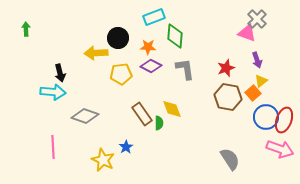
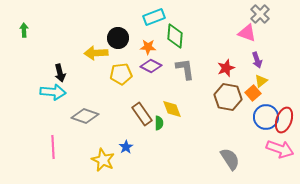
gray cross: moved 3 px right, 5 px up
green arrow: moved 2 px left, 1 px down
